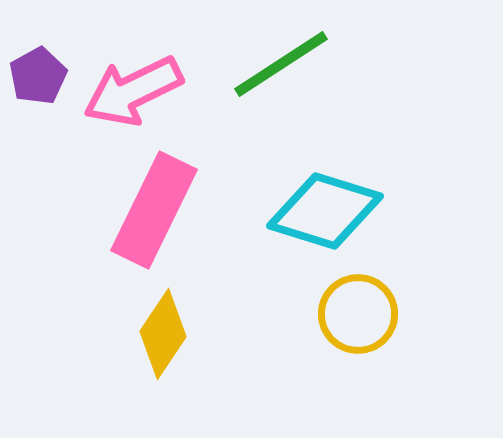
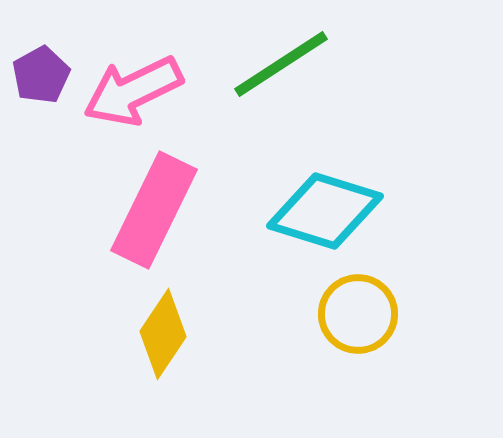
purple pentagon: moved 3 px right, 1 px up
